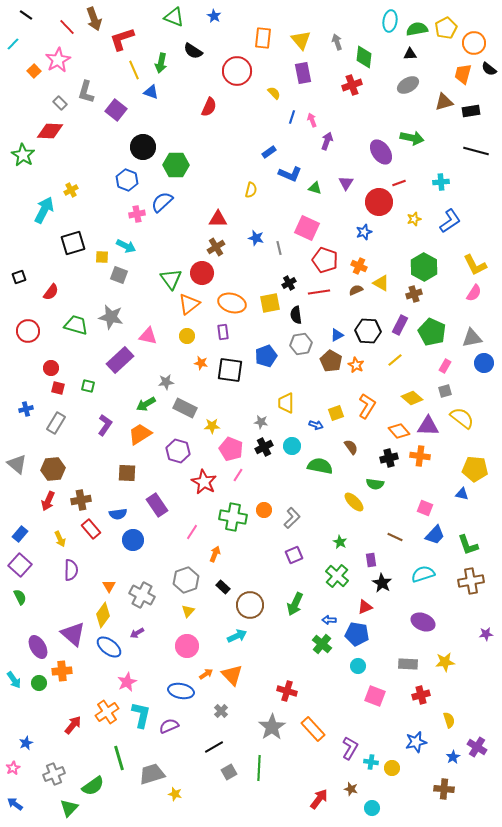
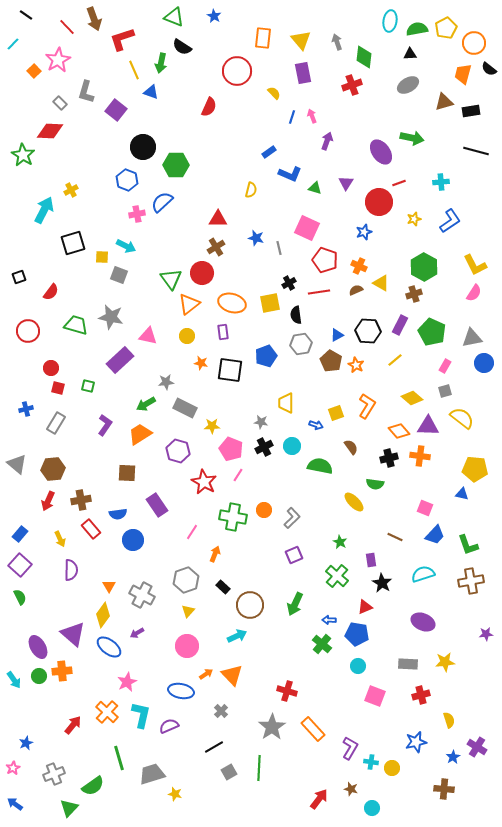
black semicircle at (193, 51): moved 11 px left, 4 px up
pink arrow at (312, 120): moved 4 px up
green circle at (39, 683): moved 7 px up
orange cross at (107, 712): rotated 15 degrees counterclockwise
